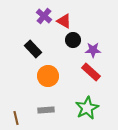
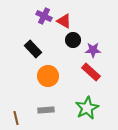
purple cross: rotated 14 degrees counterclockwise
